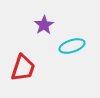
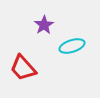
red trapezoid: rotated 120 degrees clockwise
